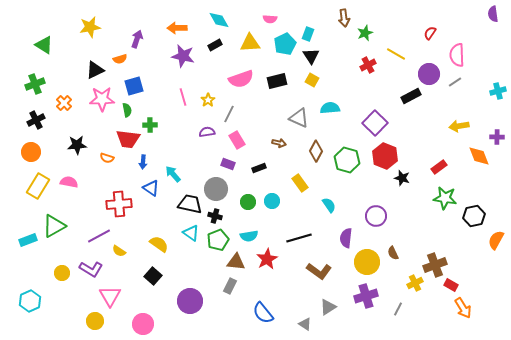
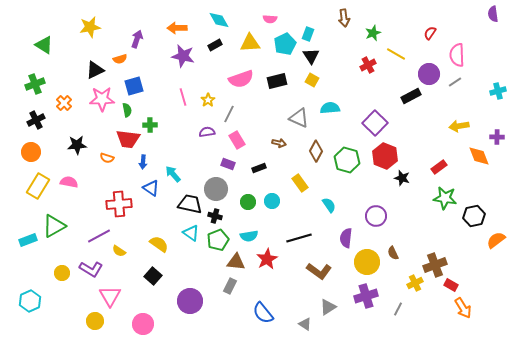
green star at (365, 33): moved 8 px right
orange semicircle at (496, 240): rotated 24 degrees clockwise
